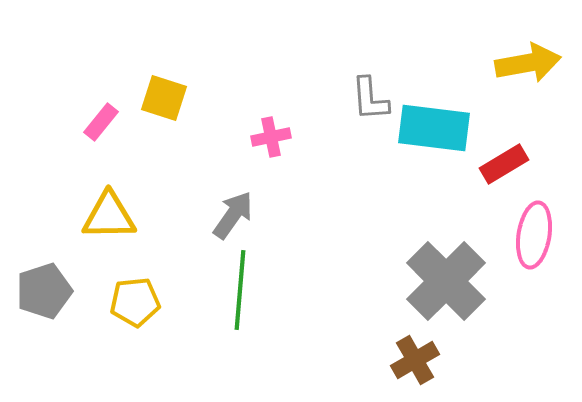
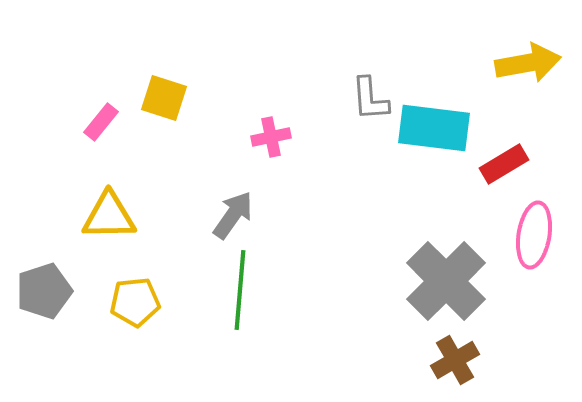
brown cross: moved 40 px right
